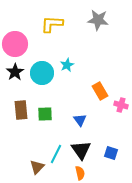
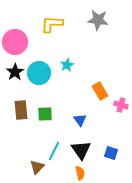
pink circle: moved 2 px up
cyan circle: moved 3 px left
cyan line: moved 2 px left, 3 px up
